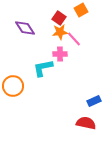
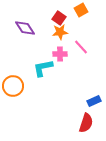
pink line: moved 7 px right, 8 px down
red semicircle: rotated 96 degrees clockwise
